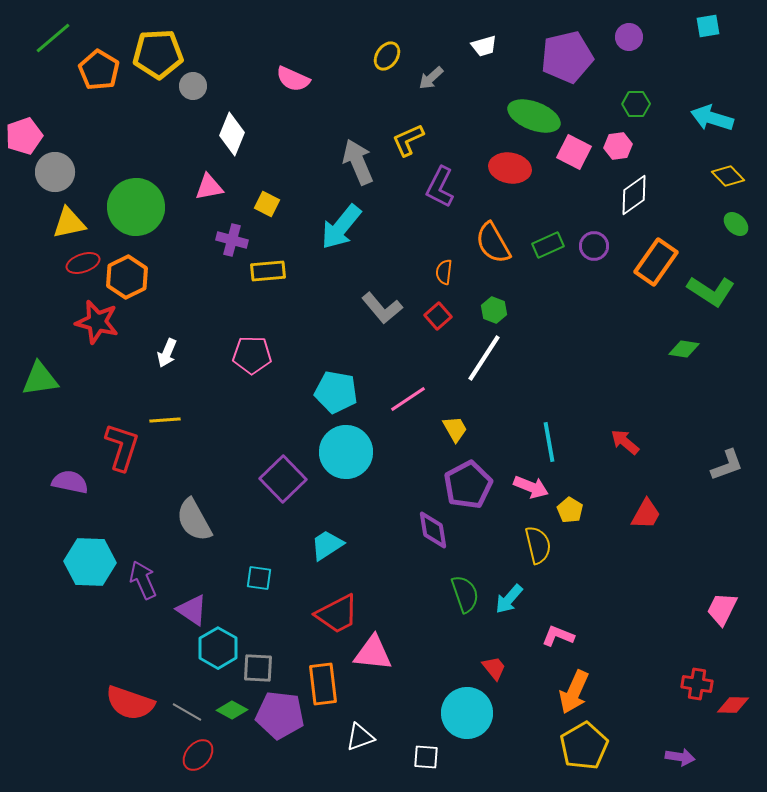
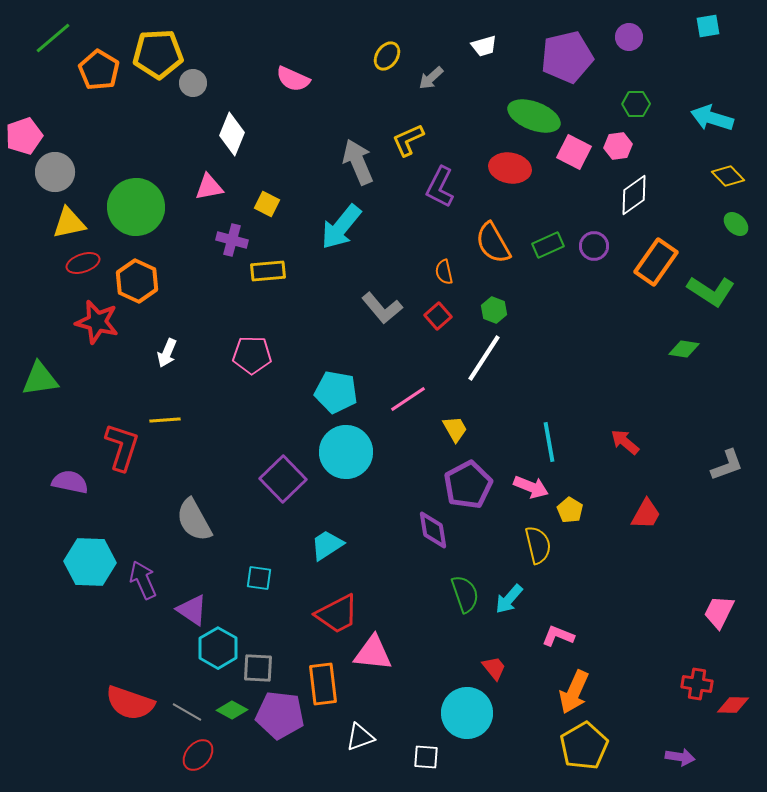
gray circle at (193, 86): moved 3 px up
orange semicircle at (444, 272): rotated 20 degrees counterclockwise
orange hexagon at (127, 277): moved 10 px right, 4 px down; rotated 9 degrees counterclockwise
pink trapezoid at (722, 609): moved 3 px left, 3 px down
